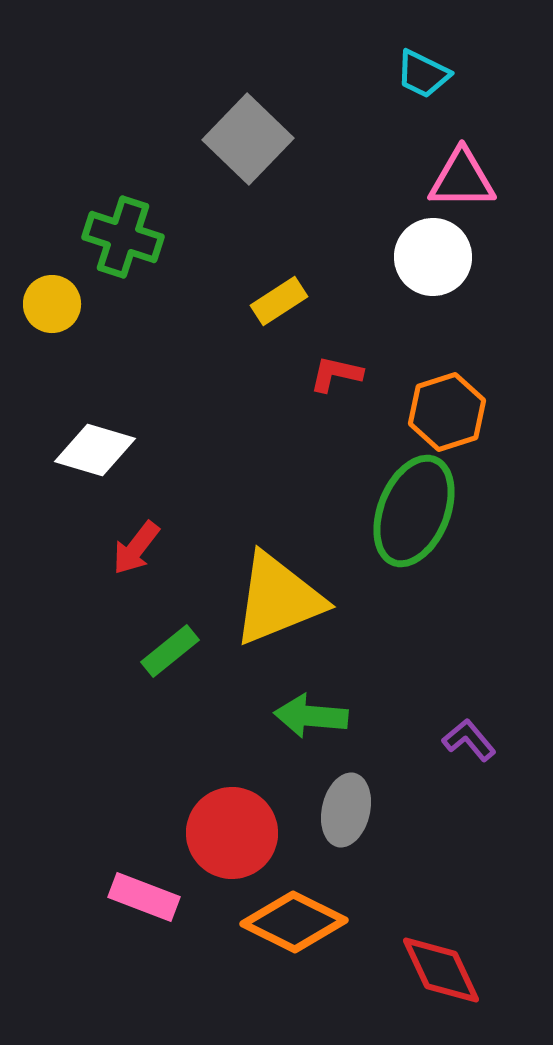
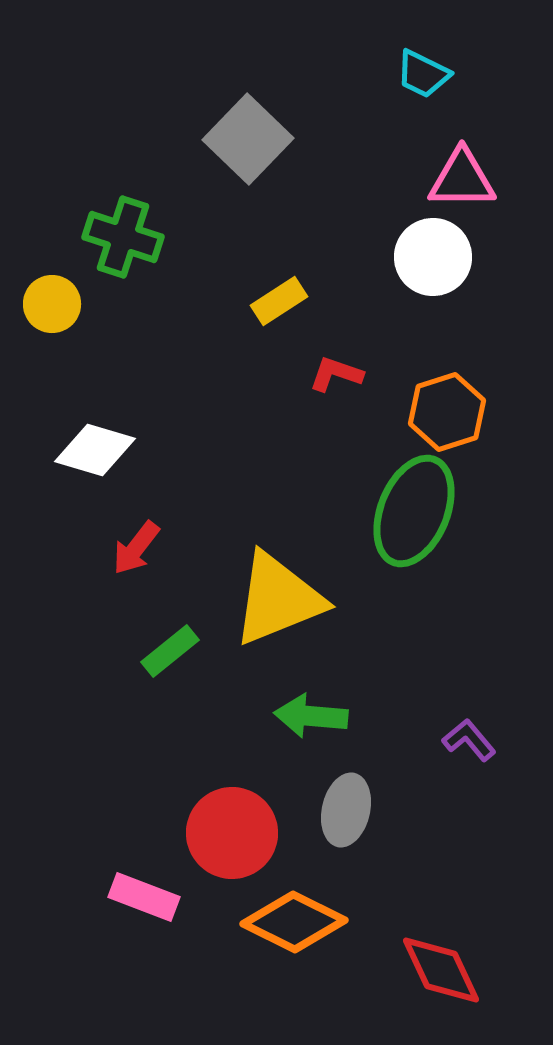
red L-shape: rotated 6 degrees clockwise
